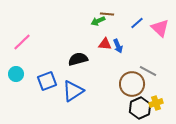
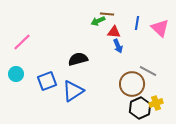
blue line: rotated 40 degrees counterclockwise
red triangle: moved 9 px right, 12 px up
